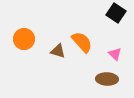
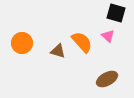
black square: rotated 18 degrees counterclockwise
orange circle: moved 2 px left, 4 px down
pink triangle: moved 7 px left, 18 px up
brown ellipse: rotated 30 degrees counterclockwise
